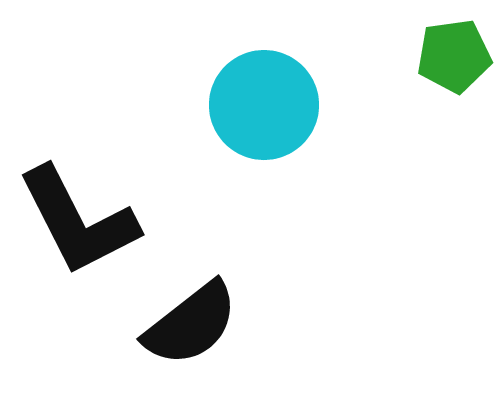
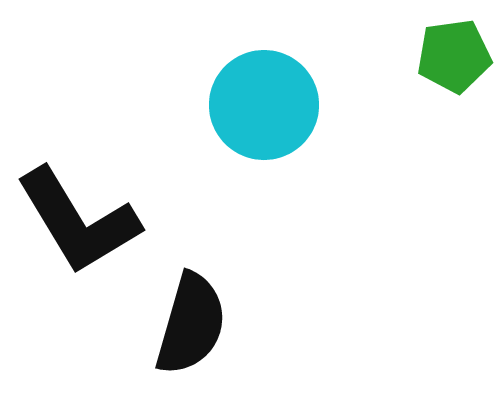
black L-shape: rotated 4 degrees counterclockwise
black semicircle: rotated 36 degrees counterclockwise
